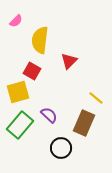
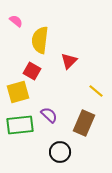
pink semicircle: rotated 96 degrees counterclockwise
yellow line: moved 7 px up
green rectangle: rotated 44 degrees clockwise
black circle: moved 1 px left, 4 px down
